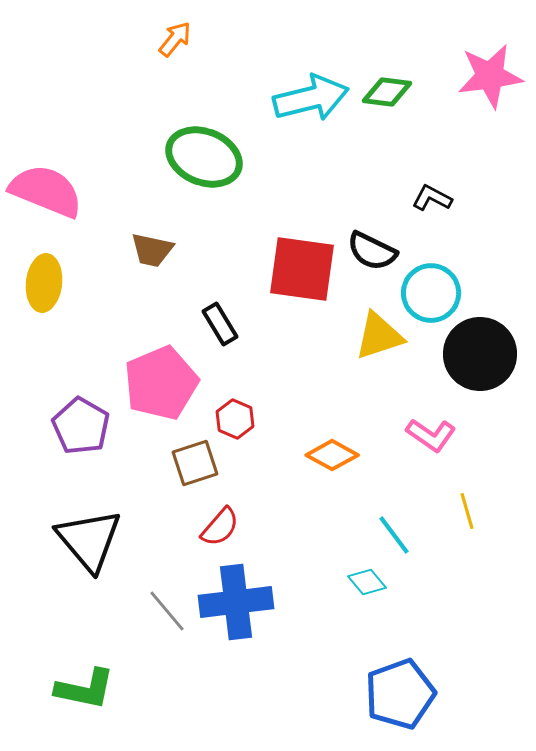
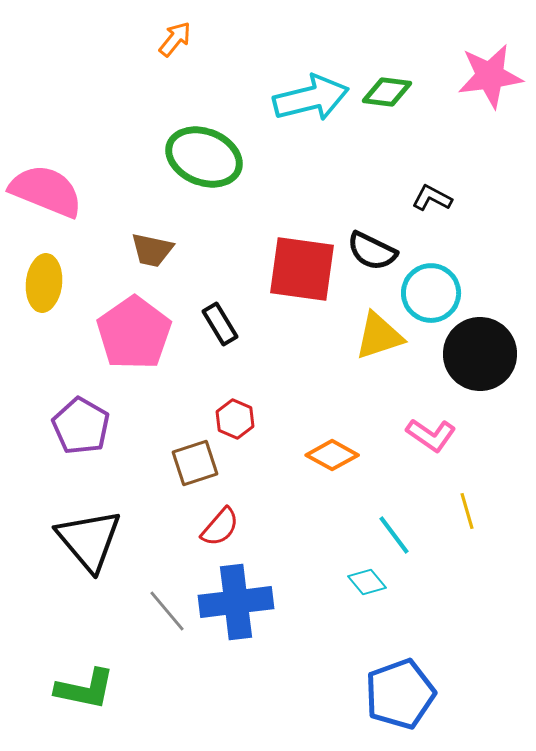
pink pentagon: moved 27 px left, 50 px up; rotated 12 degrees counterclockwise
